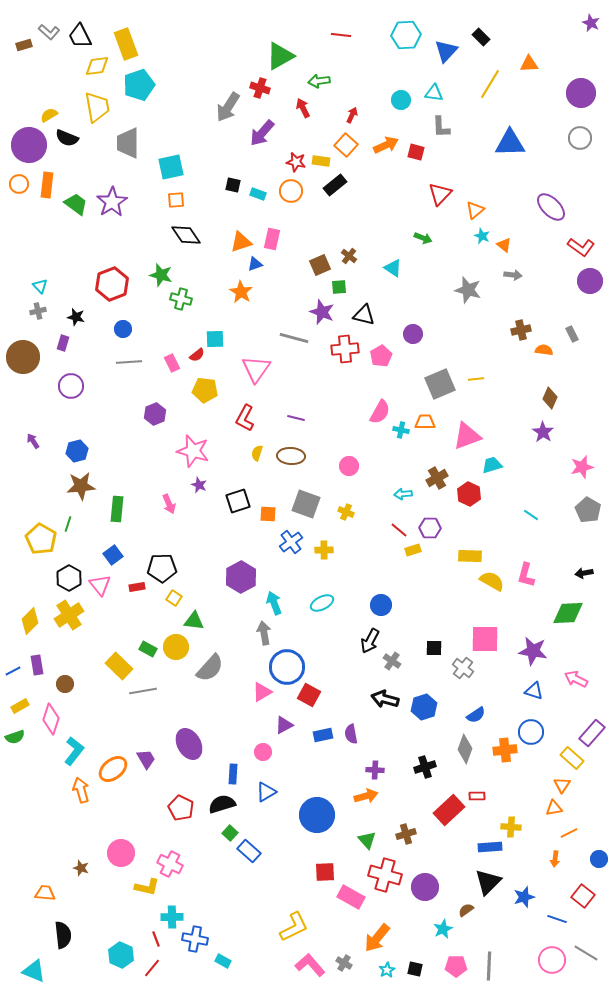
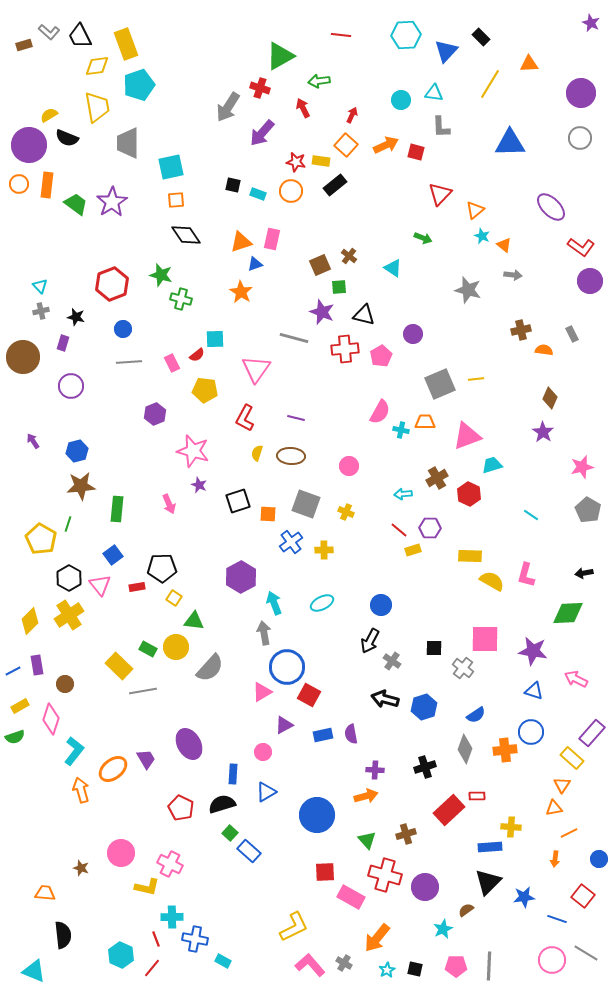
gray cross at (38, 311): moved 3 px right
blue star at (524, 897): rotated 10 degrees clockwise
